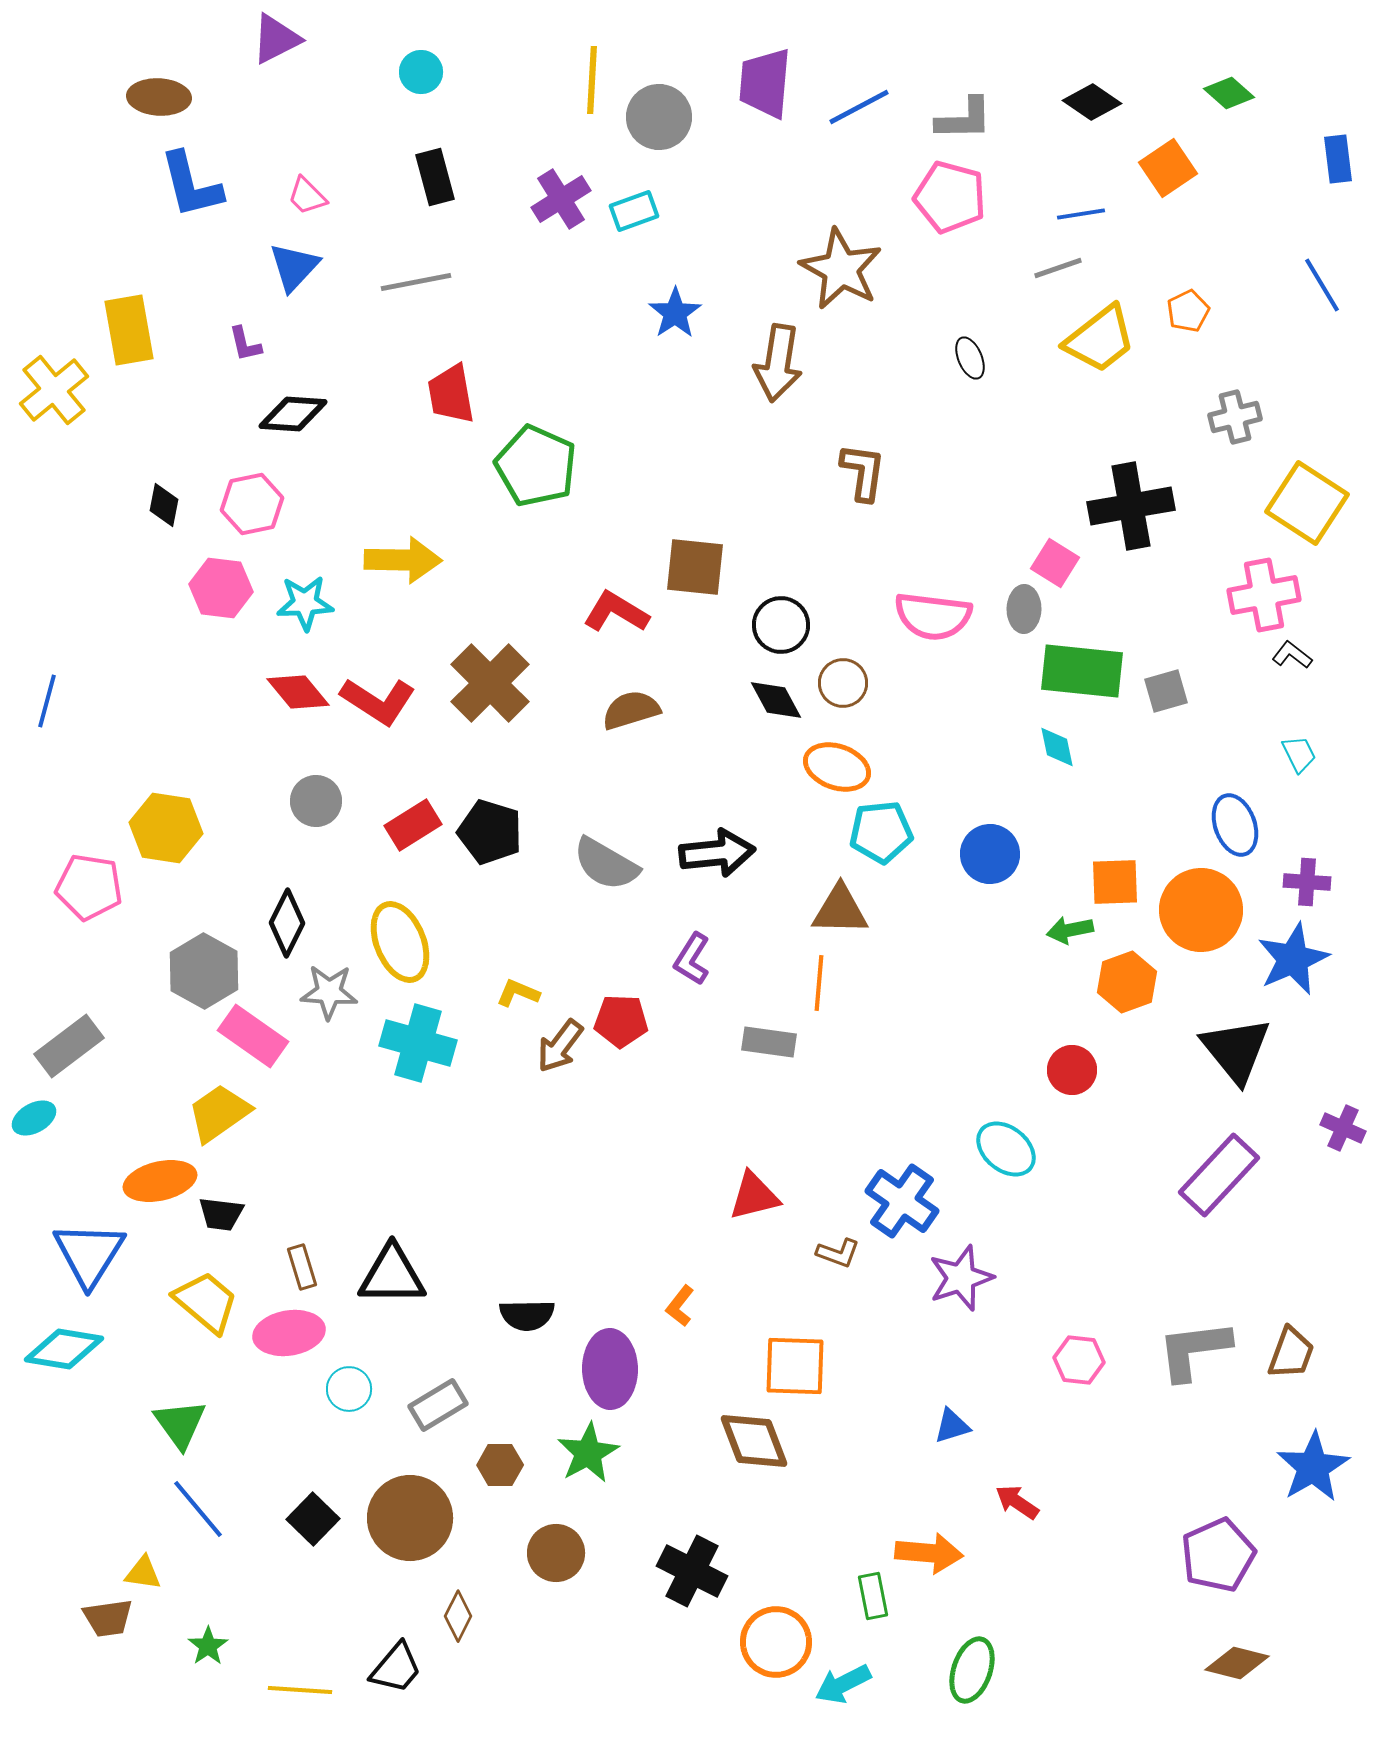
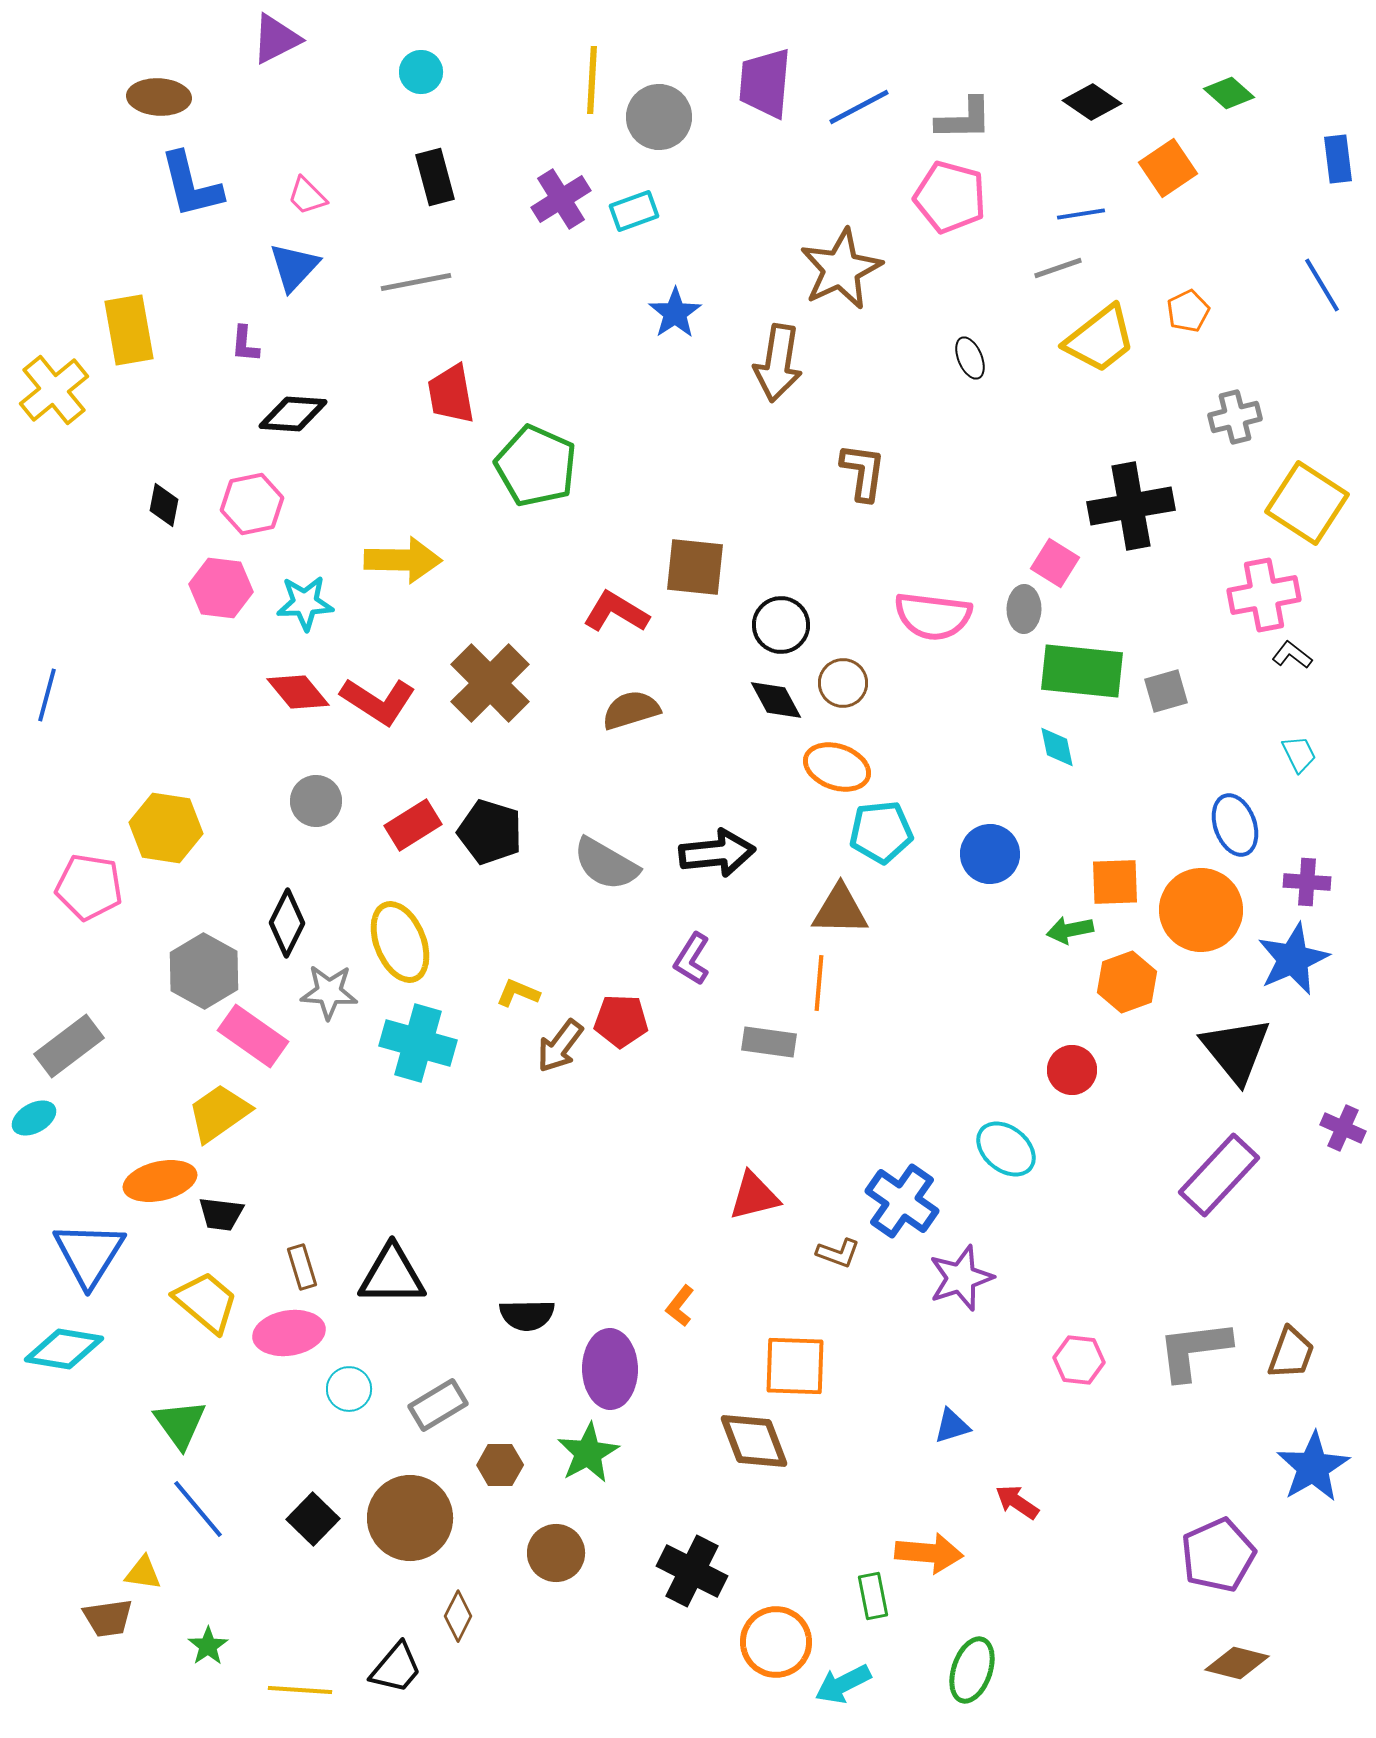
brown star at (841, 269): rotated 18 degrees clockwise
purple L-shape at (245, 344): rotated 18 degrees clockwise
blue line at (47, 701): moved 6 px up
